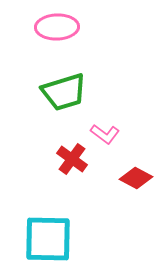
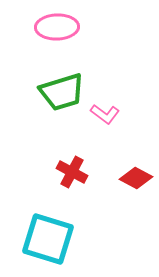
green trapezoid: moved 2 px left
pink L-shape: moved 20 px up
red cross: moved 13 px down; rotated 8 degrees counterclockwise
cyan square: rotated 16 degrees clockwise
